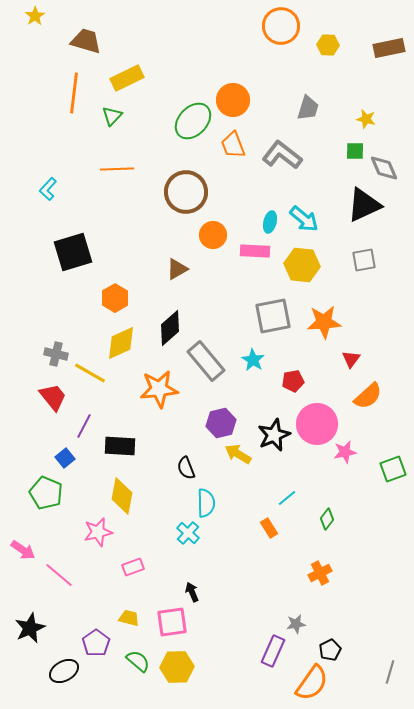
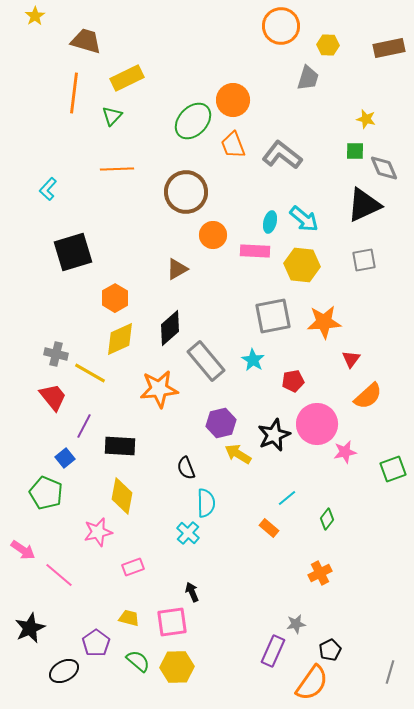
gray trapezoid at (308, 108): moved 30 px up
yellow diamond at (121, 343): moved 1 px left, 4 px up
orange rectangle at (269, 528): rotated 18 degrees counterclockwise
